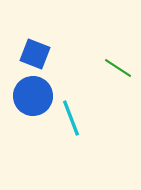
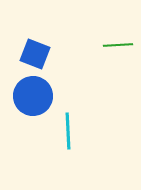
green line: moved 23 px up; rotated 36 degrees counterclockwise
cyan line: moved 3 px left, 13 px down; rotated 18 degrees clockwise
